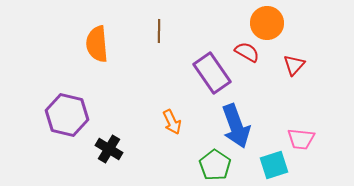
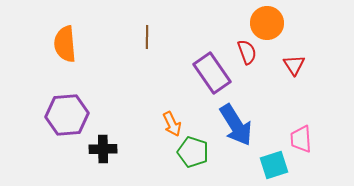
brown line: moved 12 px left, 6 px down
orange semicircle: moved 32 px left
red semicircle: rotated 40 degrees clockwise
red triangle: rotated 15 degrees counterclockwise
purple hexagon: rotated 18 degrees counterclockwise
orange arrow: moved 2 px down
blue arrow: moved 1 px up; rotated 12 degrees counterclockwise
pink trapezoid: rotated 80 degrees clockwise
black cross: moved 6 px left; rotated 32 degrees counterclockwise
green pentagon: moved 22 px left, 13 px up; rotated 16 degrees counterclockwise
